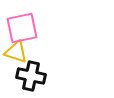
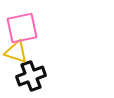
black cross: rotated 32 degrees counterclockwise
